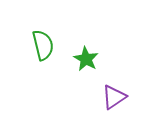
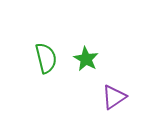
green semicircle: moved 3 px right, 13 px down
